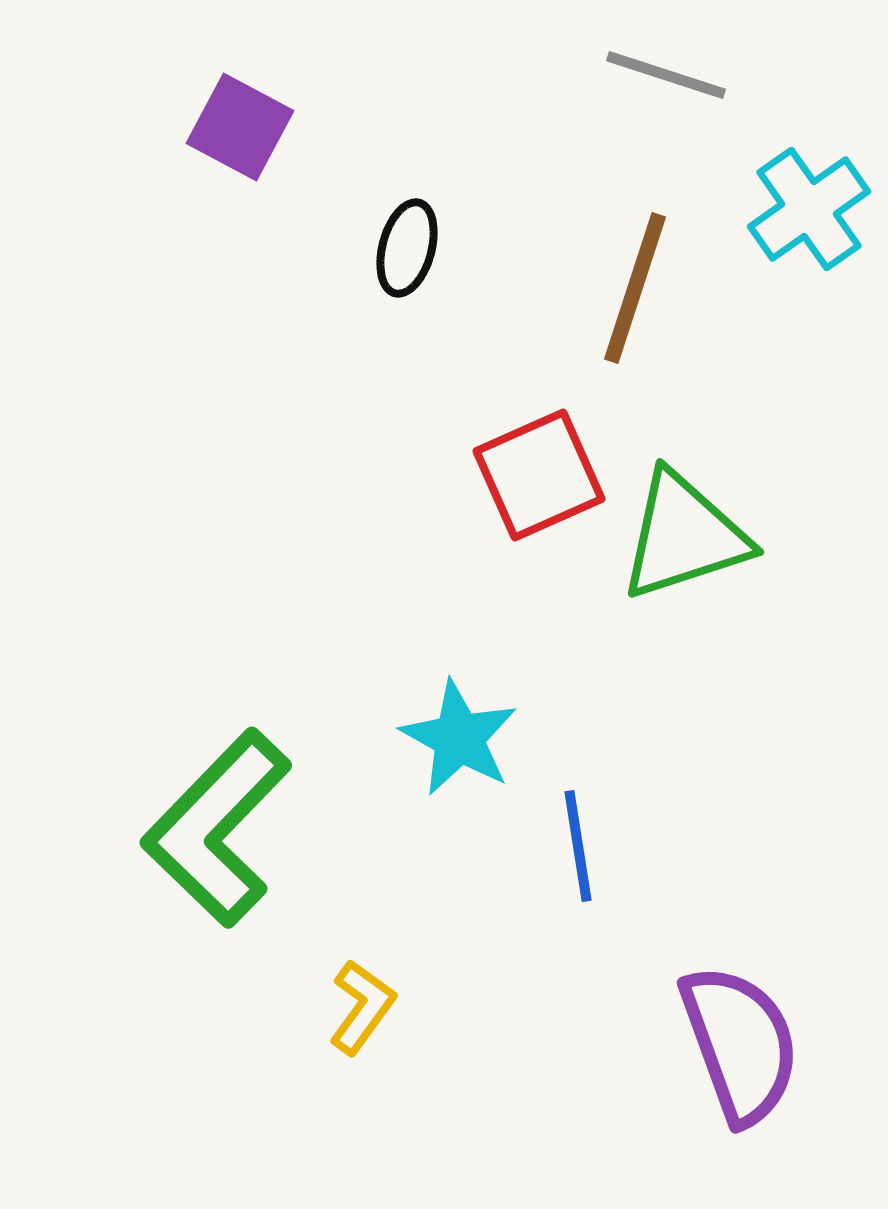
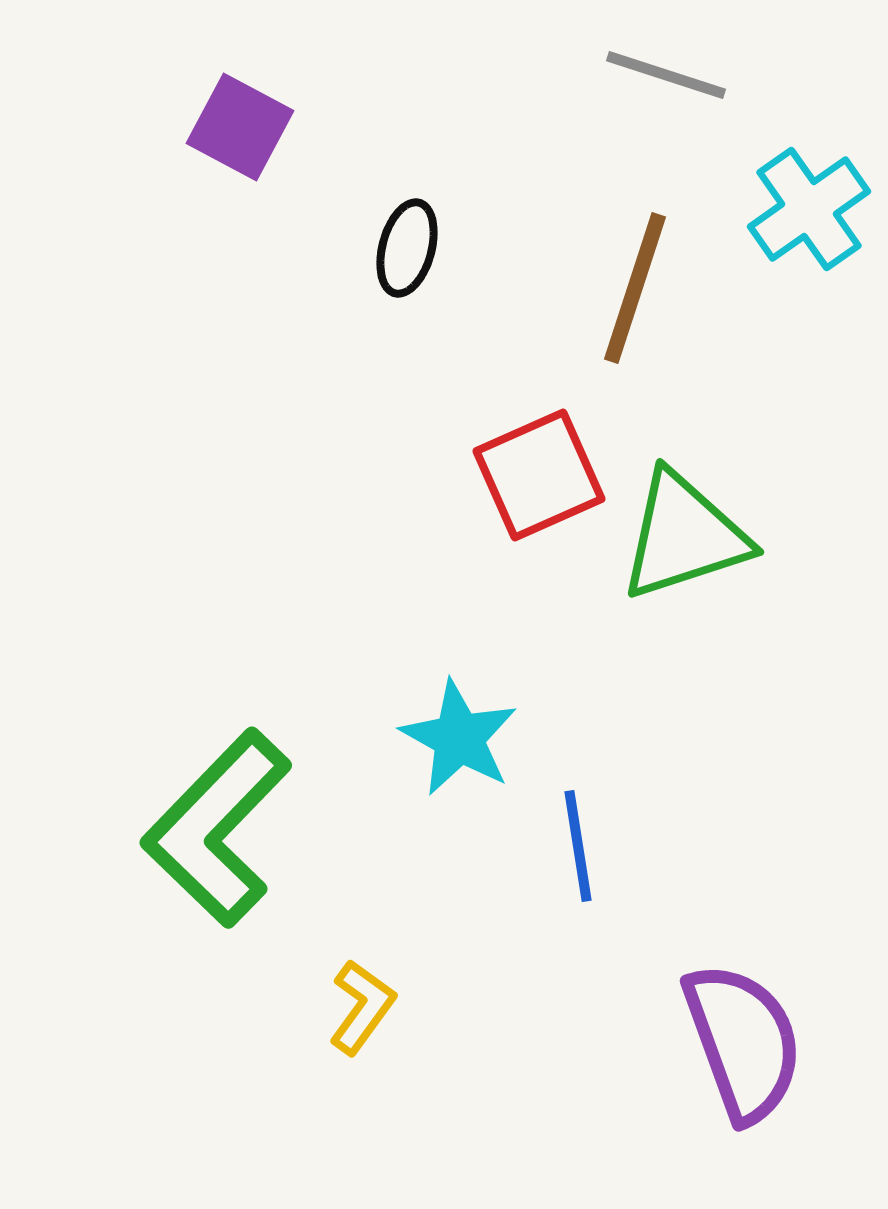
purple semicircle: moved 3 px right, 2 px up
